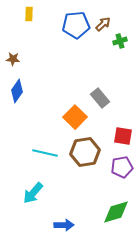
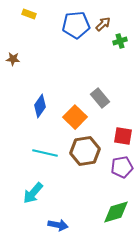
yellow rectangle: rotated 72 degrees counterclockwise
blue diamond: moved 23 px right, 15 px down
brown hexagon: moved 1 px up
blue arrow: moved 6 px left; rotated 12 degrees clockwise
